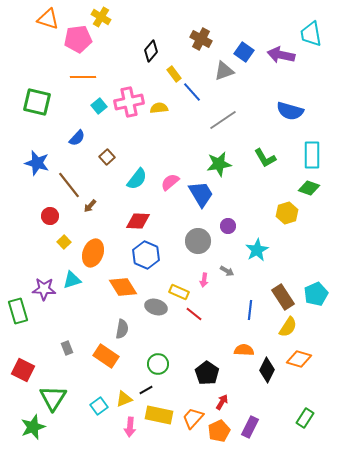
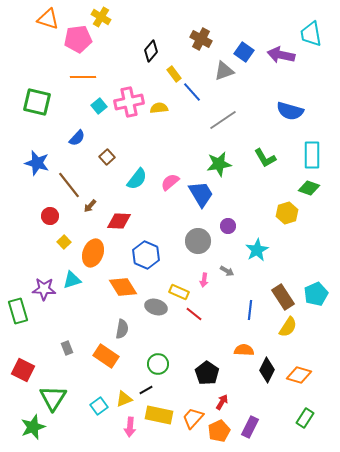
red diamond at (138, 221): moved 19 px left
orange diamond at (299, 359): moved 16 px down
